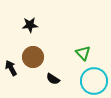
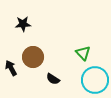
black star: moved 7 px left, 1 px up
cyan circle: moved 1 px right, 1 px up
